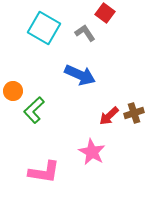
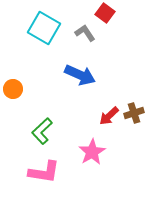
orange circle: moved 2 px up
green L-shape: moved 8 px right, 21 px down
pink star: rotated 12 degrees clockwise
